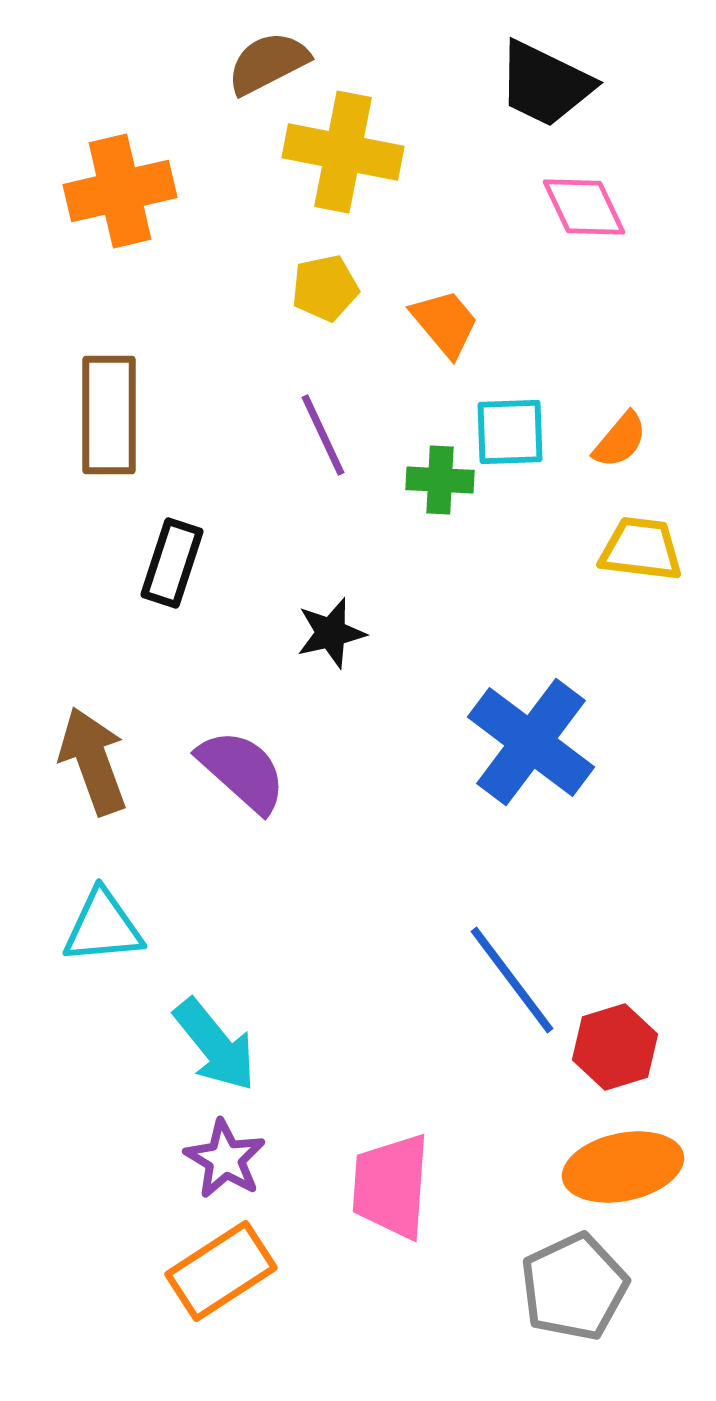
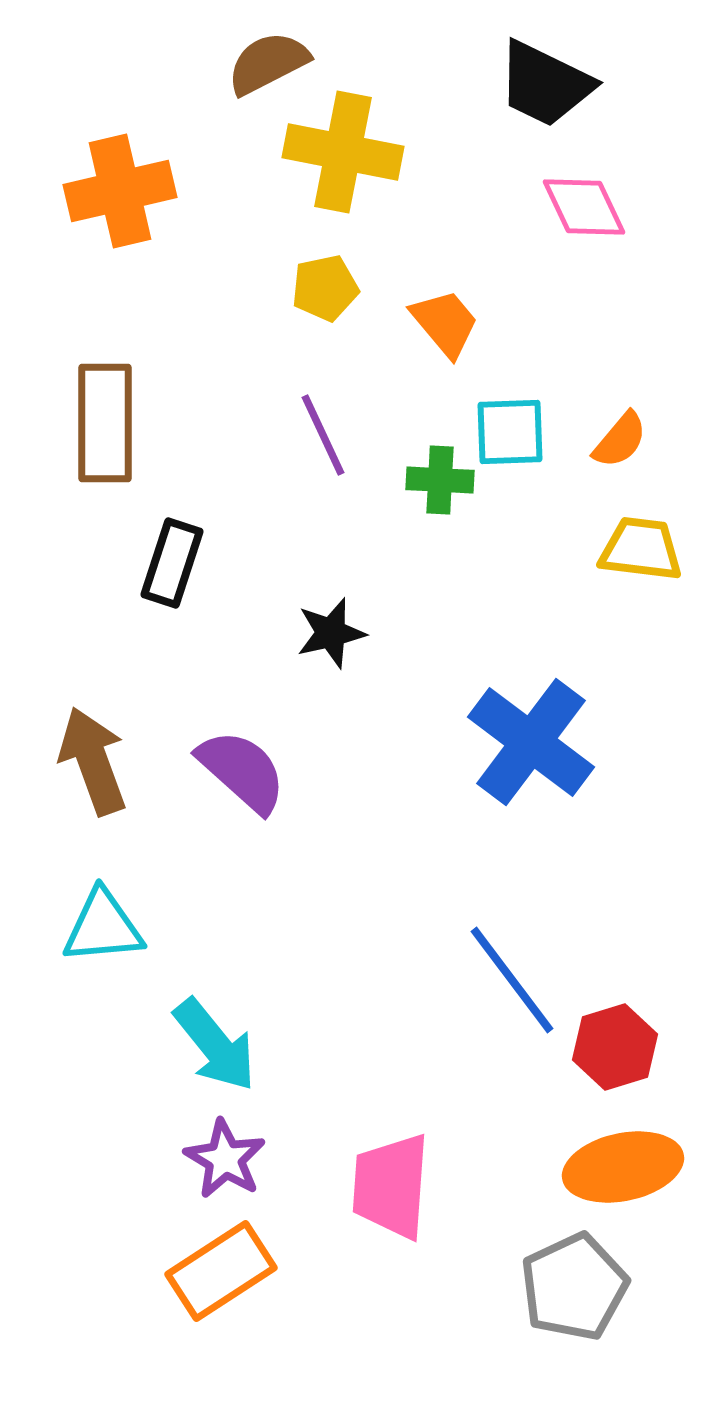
brown rectangle: moved 4 px left, 8 px down
